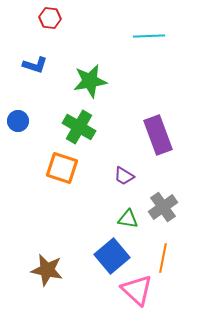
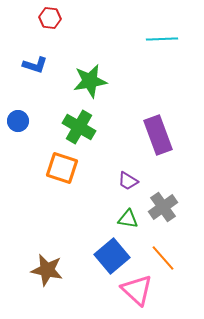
cyan line: moved 13 px right, 3 px down
purple trapezoid: moved 4 px right, 5 px down
orange line: rotated 52 degrees counterclockwise
